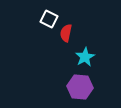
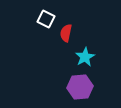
white square: moved 3 px left
purple hexagon: rotated 10 degrees counterclockwise
